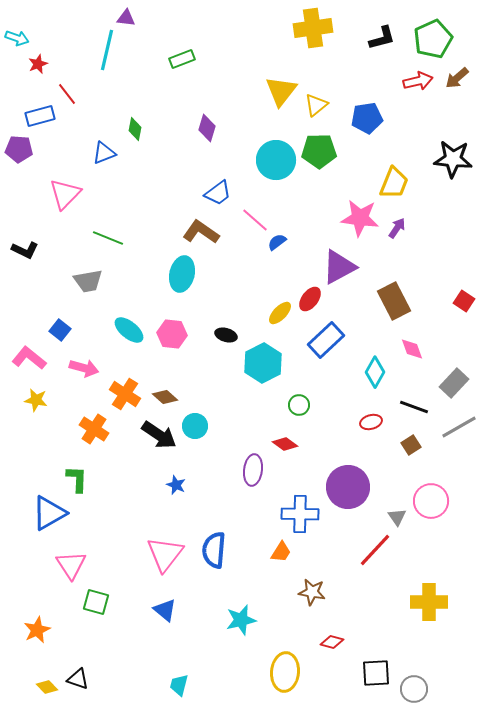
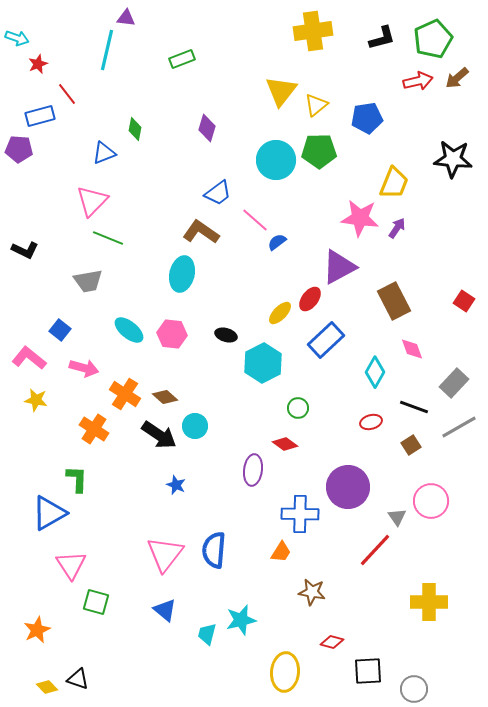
yellow cross at (313, 28): moved 3 px down
pink triangle at (65, 194): moved 27 px right, 7 px down
green circle at (299, 405): moved 1 px left, 3 px down
black square at (376, 673): moved 8 px left, 2 px up
cyan trapezoid at (179, 685): moved 28 px right, 51 px up
